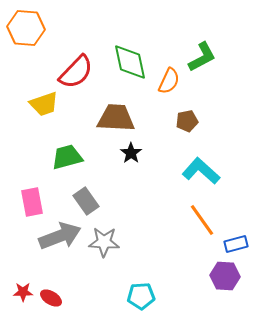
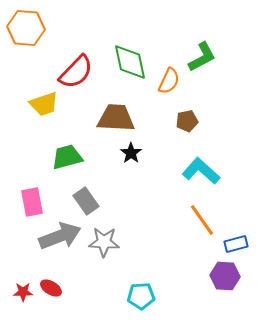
red ellipse: moved 10 px up
